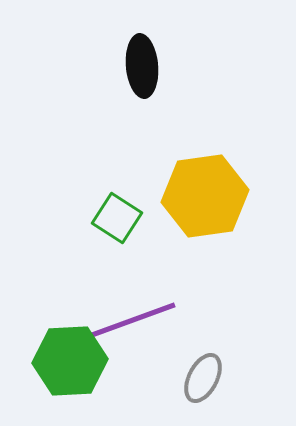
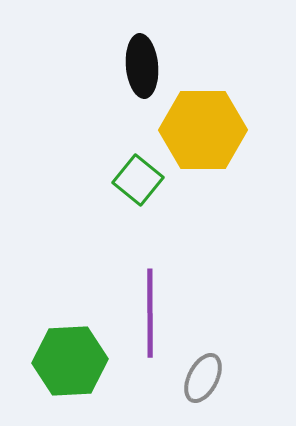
yellow hexagon: moved 2 px left, 66 px up; rotated 8 degrees clockwise
green square: moved 21 px right, 38 px up; rotated 6 degrees clockwise
purple line: moved 17 px right, 7 px up; rotated 70 degrees counterclockwise
